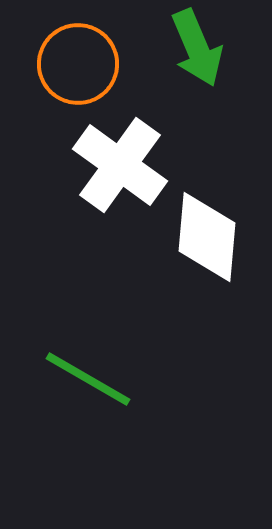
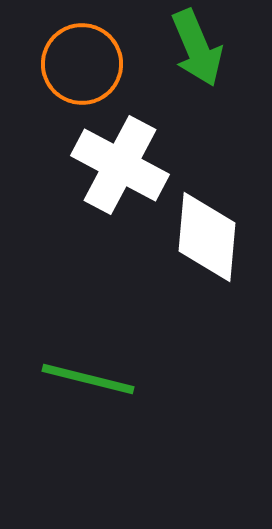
orange circle: moved 4 px right
white cross: rotated 8 degrees counterclockwise
green line: rotated 16 degrees counterclockwise
